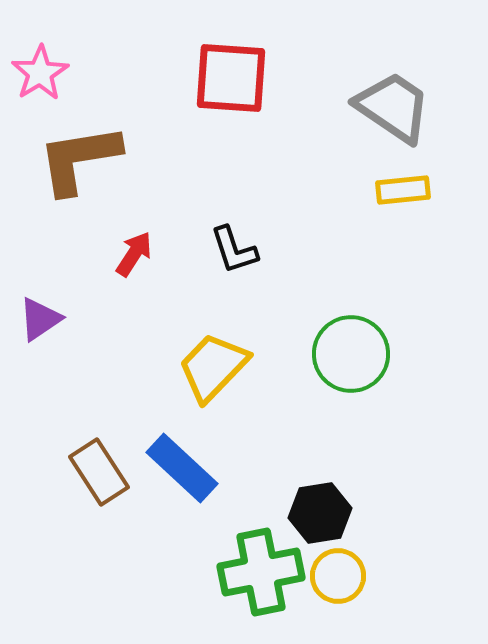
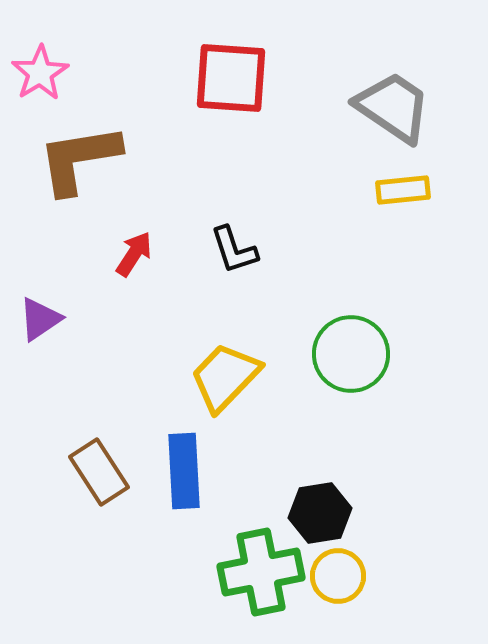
yellow trapezoid: moved 12 px right, 10 px down
blue rectangle: moved 2 px right, 3 px down; rotated 44 degrees clockwise
